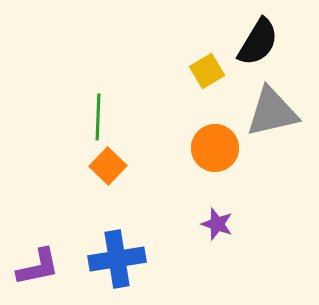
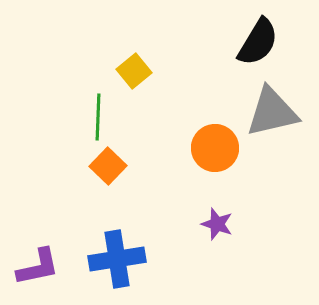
yellow square: moved 73 px left; rotated 8 degrees counterclockwise
